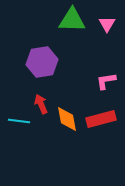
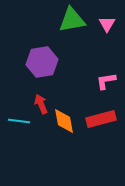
green triangle: rotated 12 degrees counterclockwise
orange diamond: moved 3 px left, 2 px down
